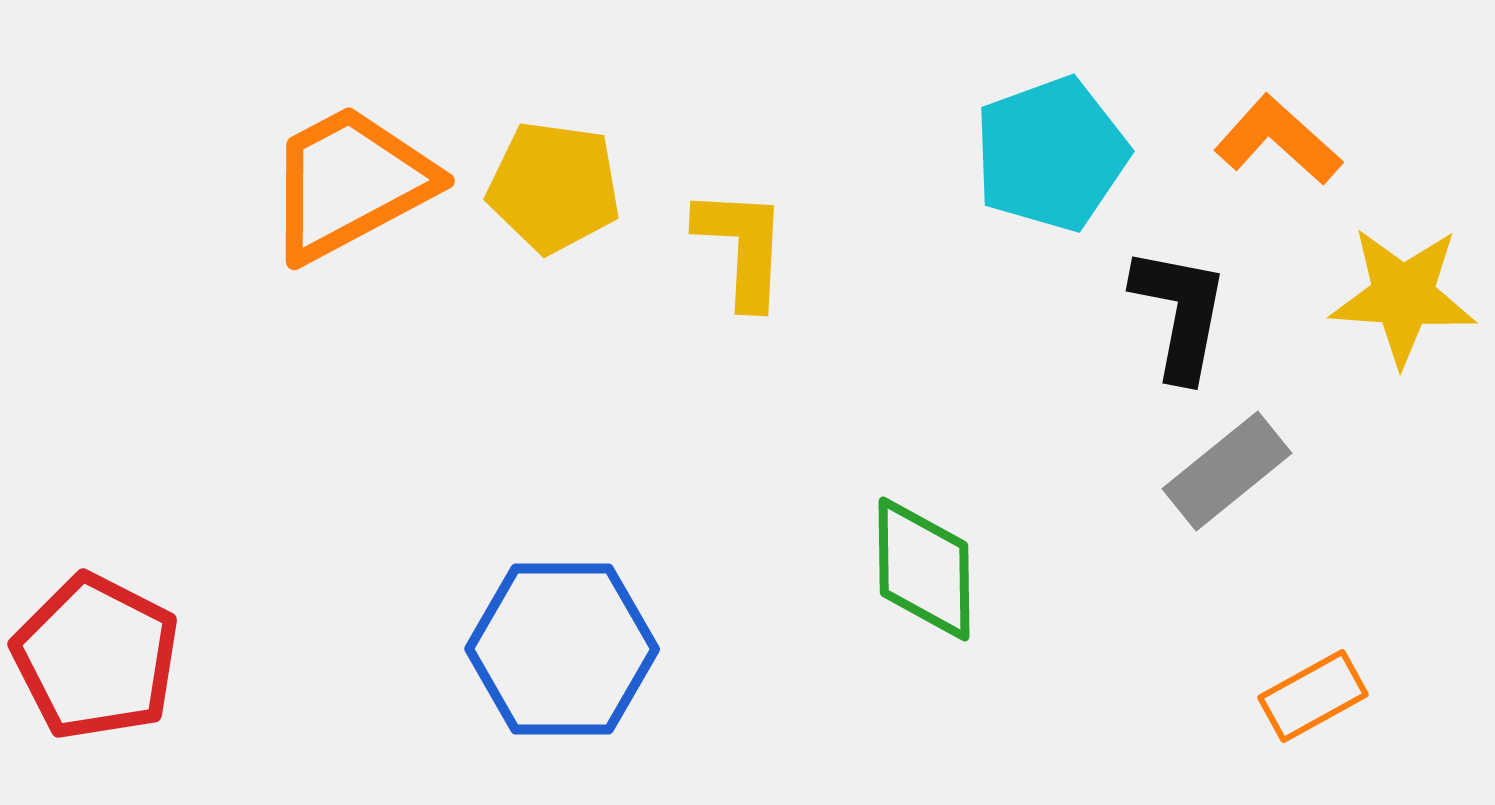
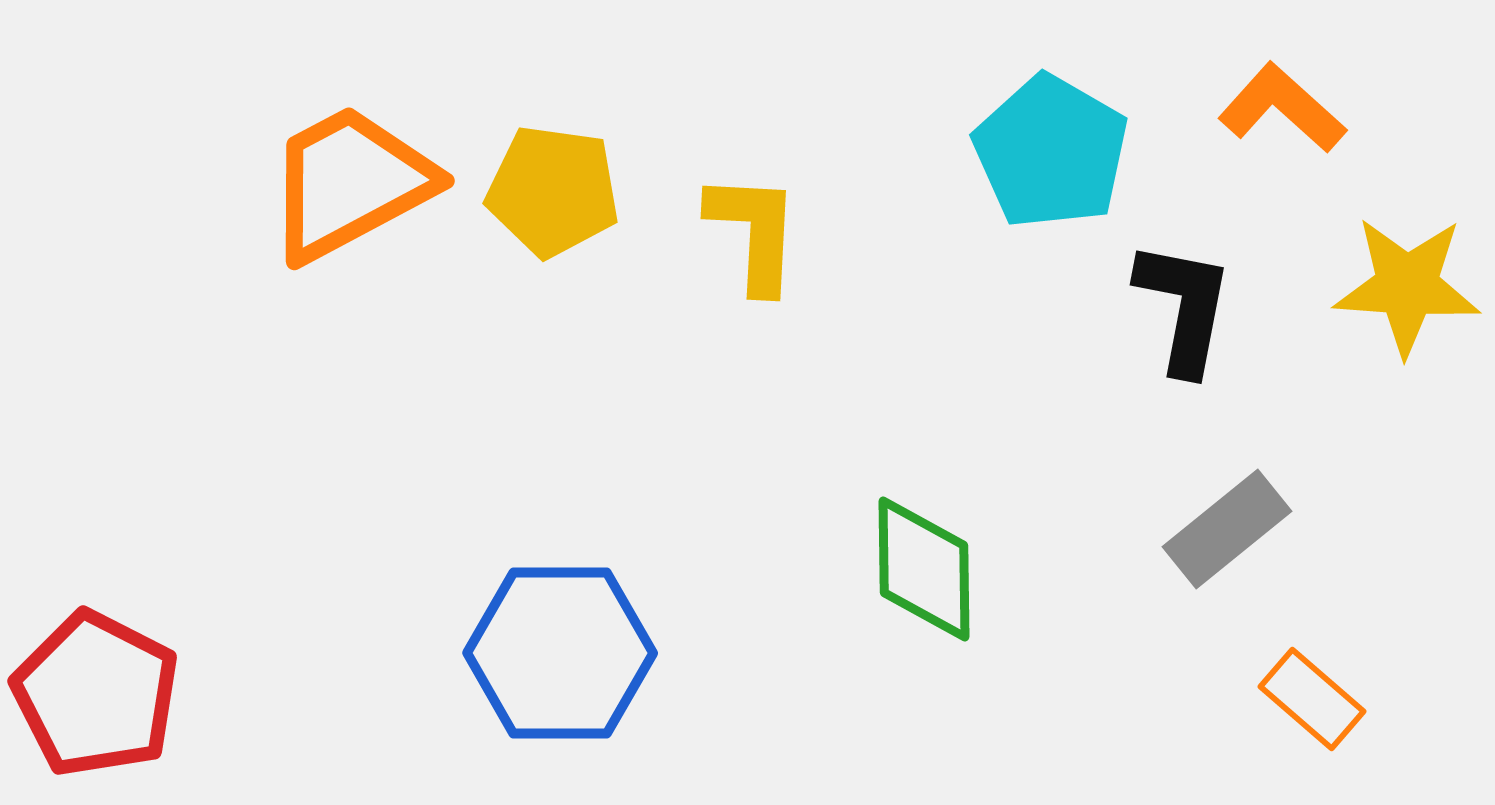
orange L-shape: moved 4 px right, 32 px up
cyan pentagon: moved 2 px up; rotated 22 degrees counterclockwise
yellow pentagon: moved 1 px left, 4 px down
yellow L-shape: moved 12 px right, 15 px up
yellow star: moved 4 px right, 10 px up
black L-shape: moved 4 px right, 6 px up
gray rectangle: moved 58 px down
blue hexagon: moved 2 px left, 4 px down
red pentagon: moved 37 px down
orange rectangle: moved 1 px left, 3 px down; rotated 70 degrees clockwise
